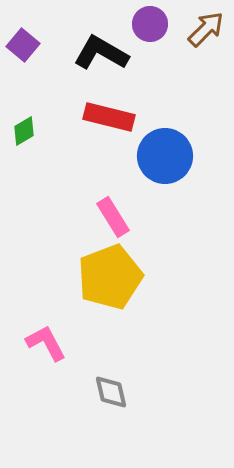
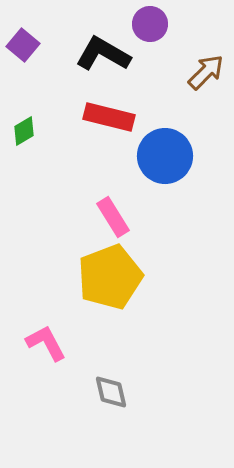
brown arrow: moved 43 px down
black L-shape: moved 2 px right, 1 px down
